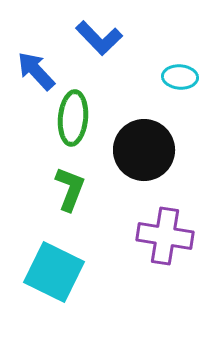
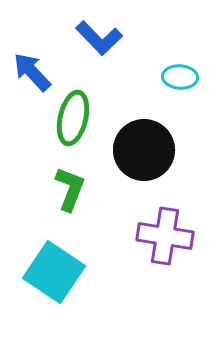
blue arrow: moved 4 px left, 1 px down
green ellipse: rotated 8 degrees clockwise
cyan square: rotated 8 degrees clockwise
